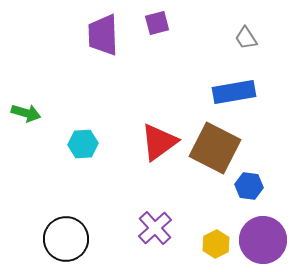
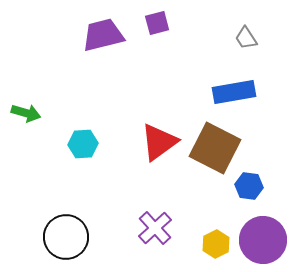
purple trapezoid: rotated 78 degrees clockwise
black circle: moved 2 px up
